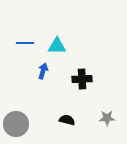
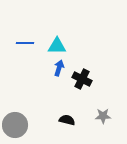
blue arrow: moved 16 px right, 3 px up
black cross: rotated 30 degrees clockwise
gray star: moved 4 px left, 2 px up
gray circle: moved 1 px left, 1 px down
